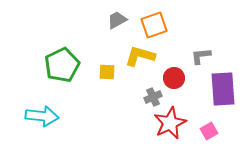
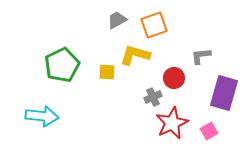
yellow L-shape: moved 5 px left, 1 px up
purple rectangle: moved 1 px right, 4 px down; rotated 20 degrees clockwise
red star: moved 2 px right
